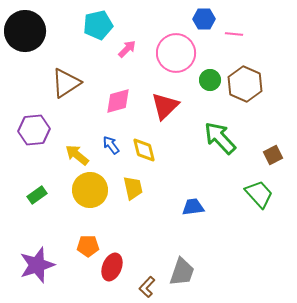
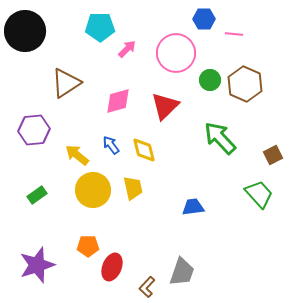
cyan pentagon: moved 2 px right, 2 px down; rotated 12 degrees clockwise
yellow circle: moved 3 px right
